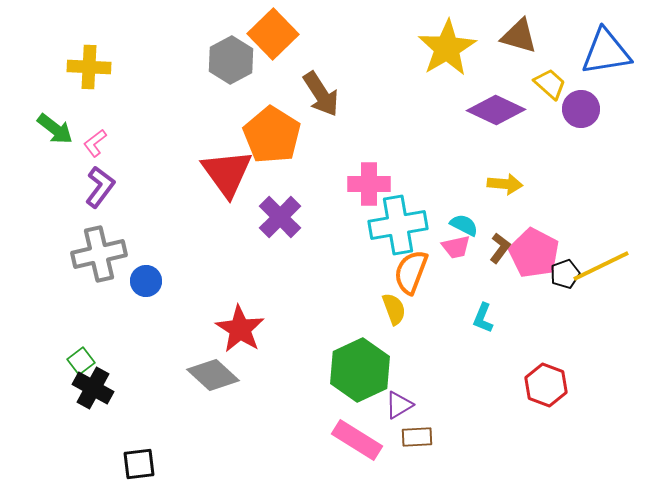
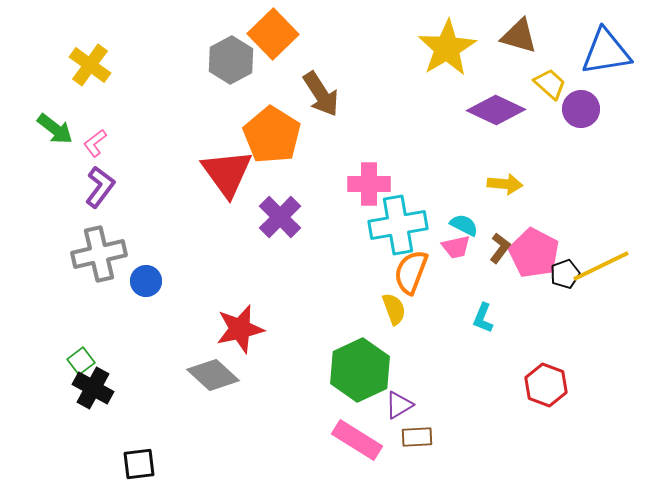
yellow cross: moved 1 px right, 2 px up; rotated 33 degrees clockwise
red star: rotated 27 degrees clockwise
